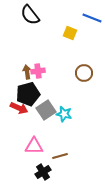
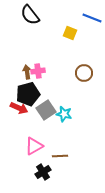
pink triangle: rotated 30 degrees counterclockwise
brown line: rotated 14 degrees clockwise
